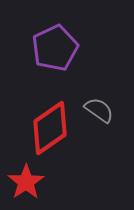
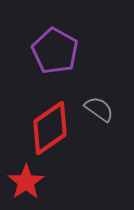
purple pentagon: moved 3 px down; rotated 18 degrees counterclockwise
gray semicircle: moved 1 px up
